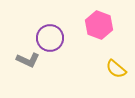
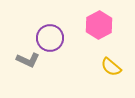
pink hexagon: rotated 12 degrees clockwise
yellow semicircle: moved 5 px left, 2 px up
